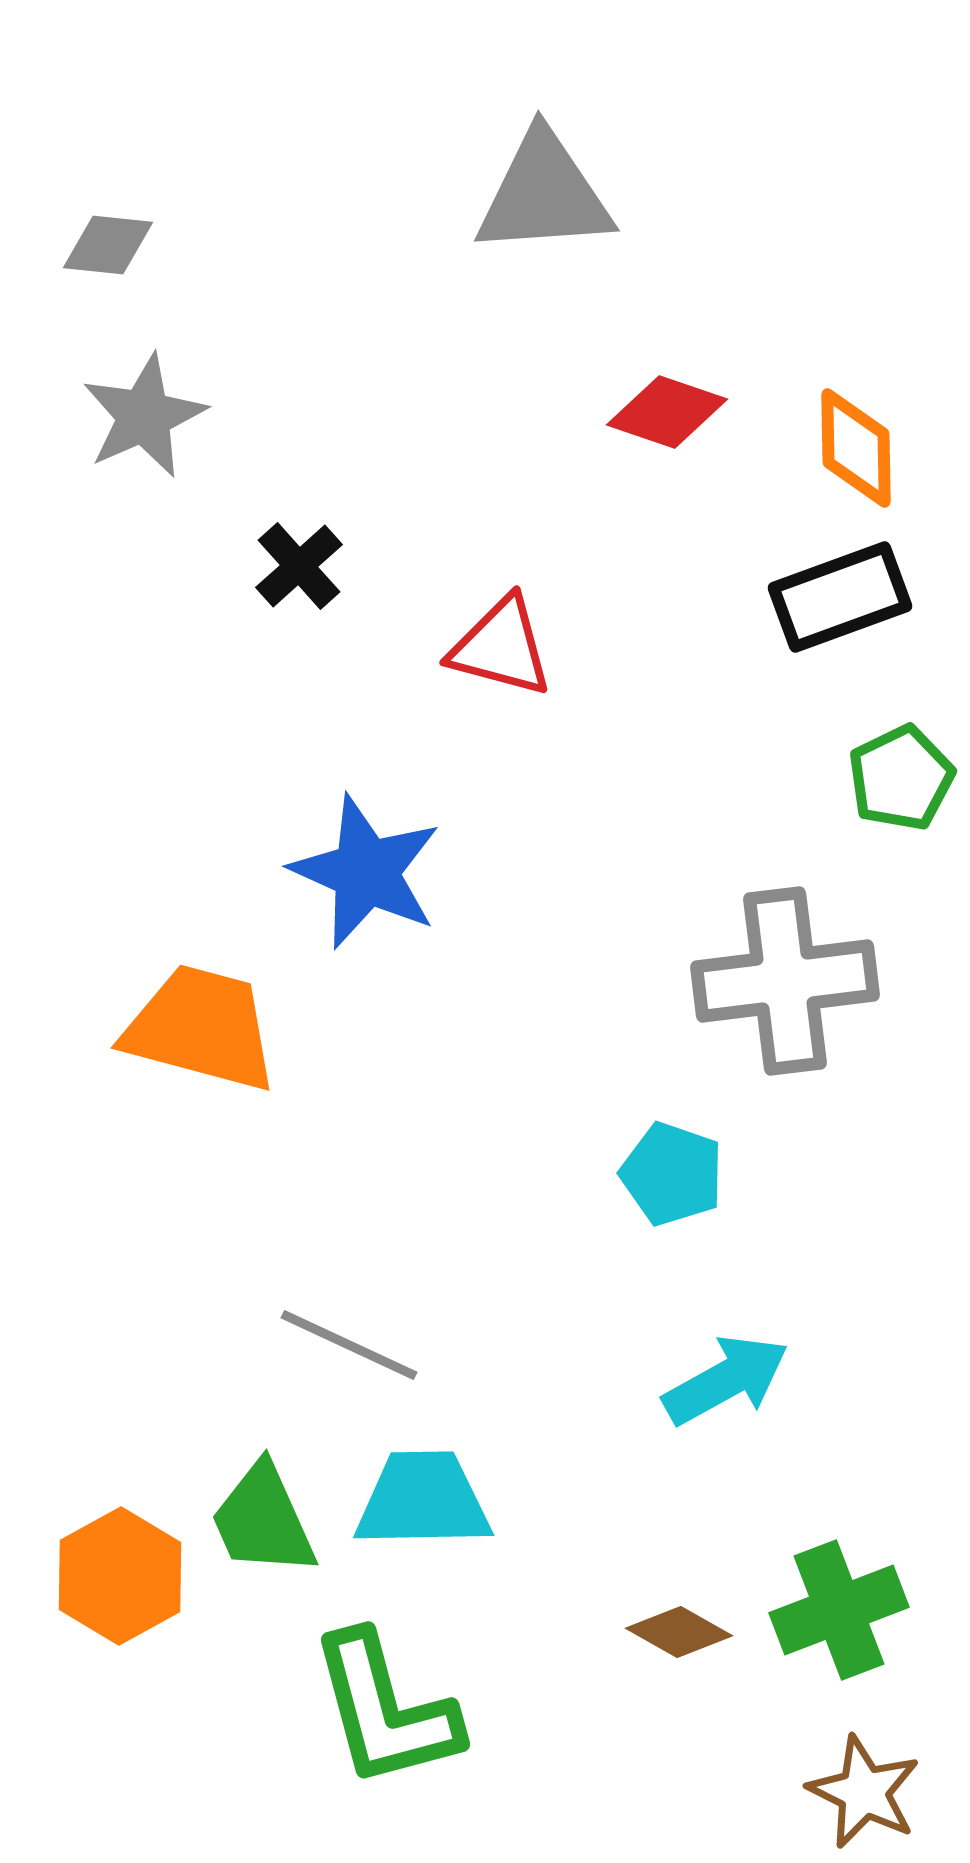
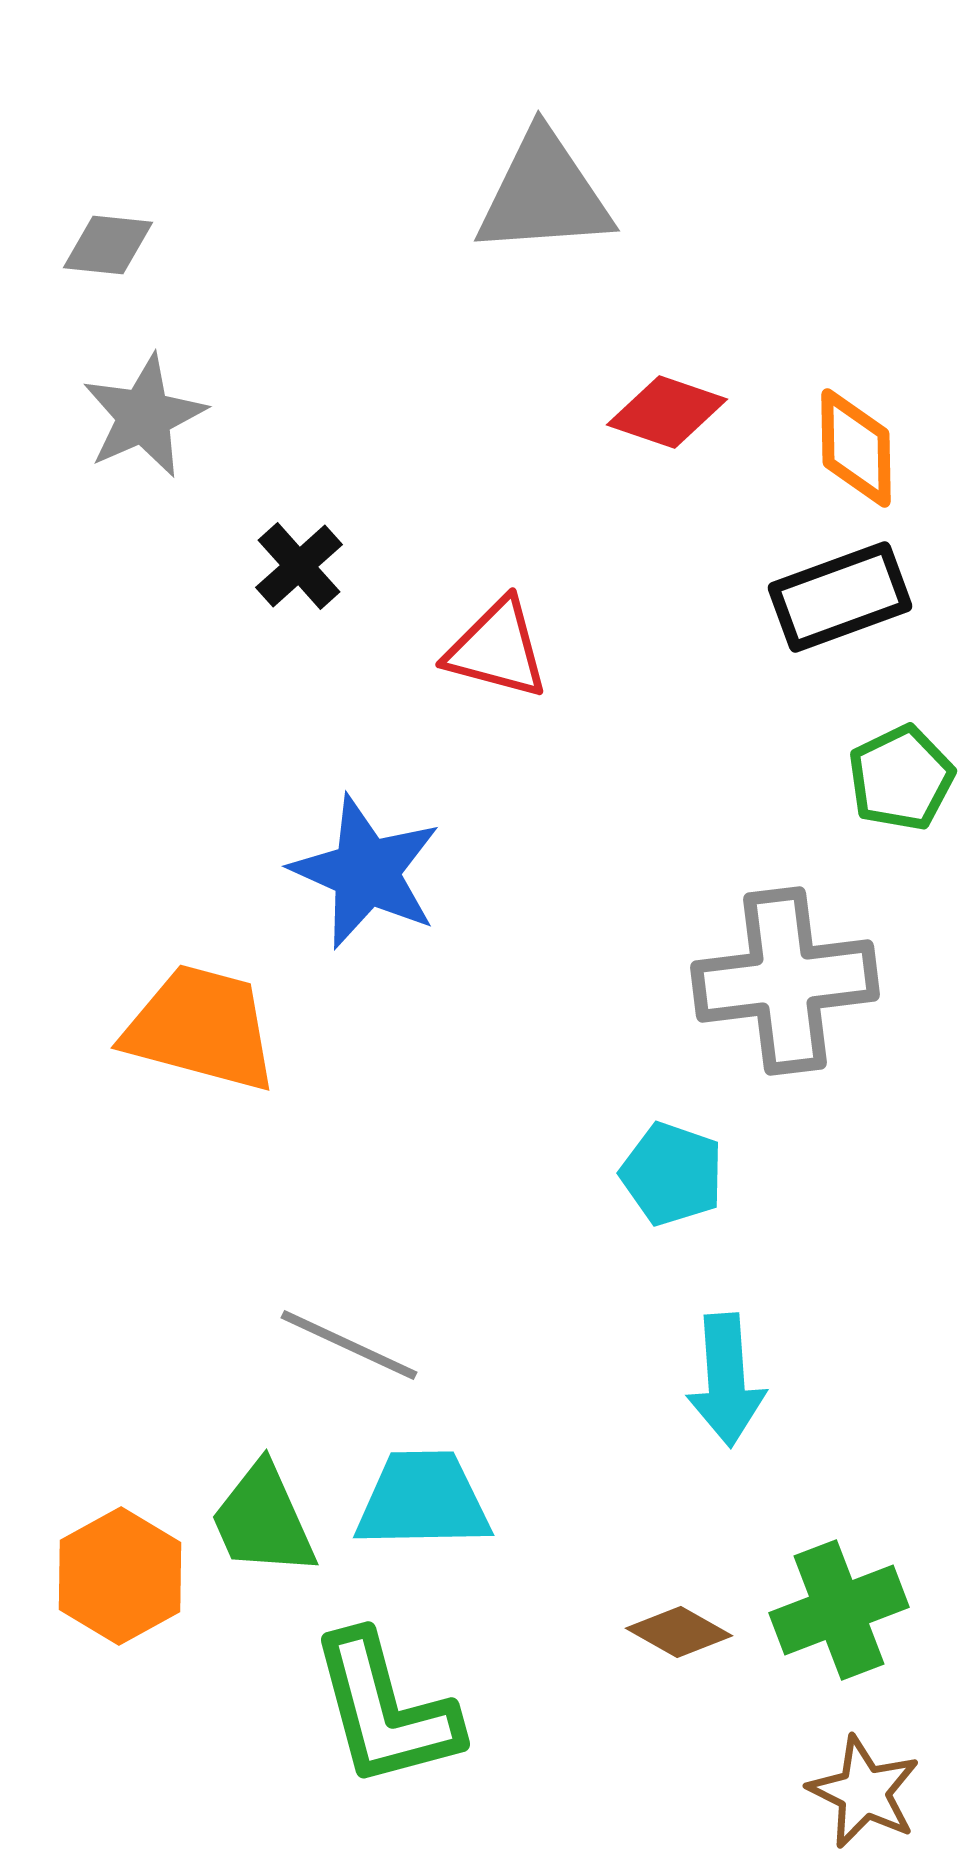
red triangle: moved 4 px left, 2 px down
cyan arrow: rotated 115 degrees clockwise
